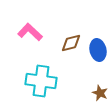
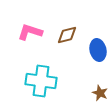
pink L-shape: rotated 25 degrees counterclockwise
brown diamond: moved 4 px left, 8 px up
